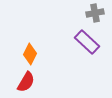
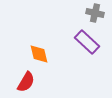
gray cross: rotated 24 degrees clockwise
orange diamond: moved 9 px right; rotated 40 degrees counterclockwise
